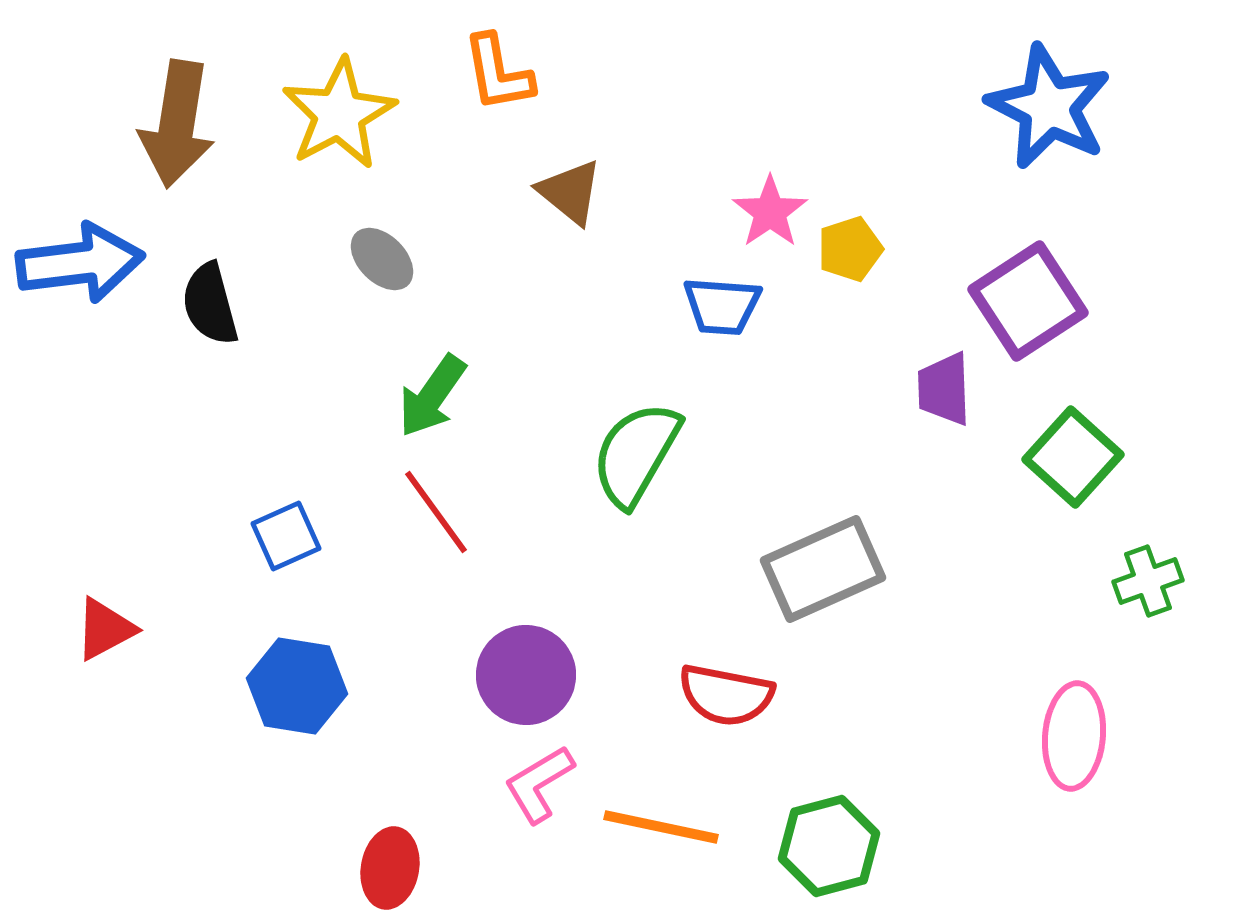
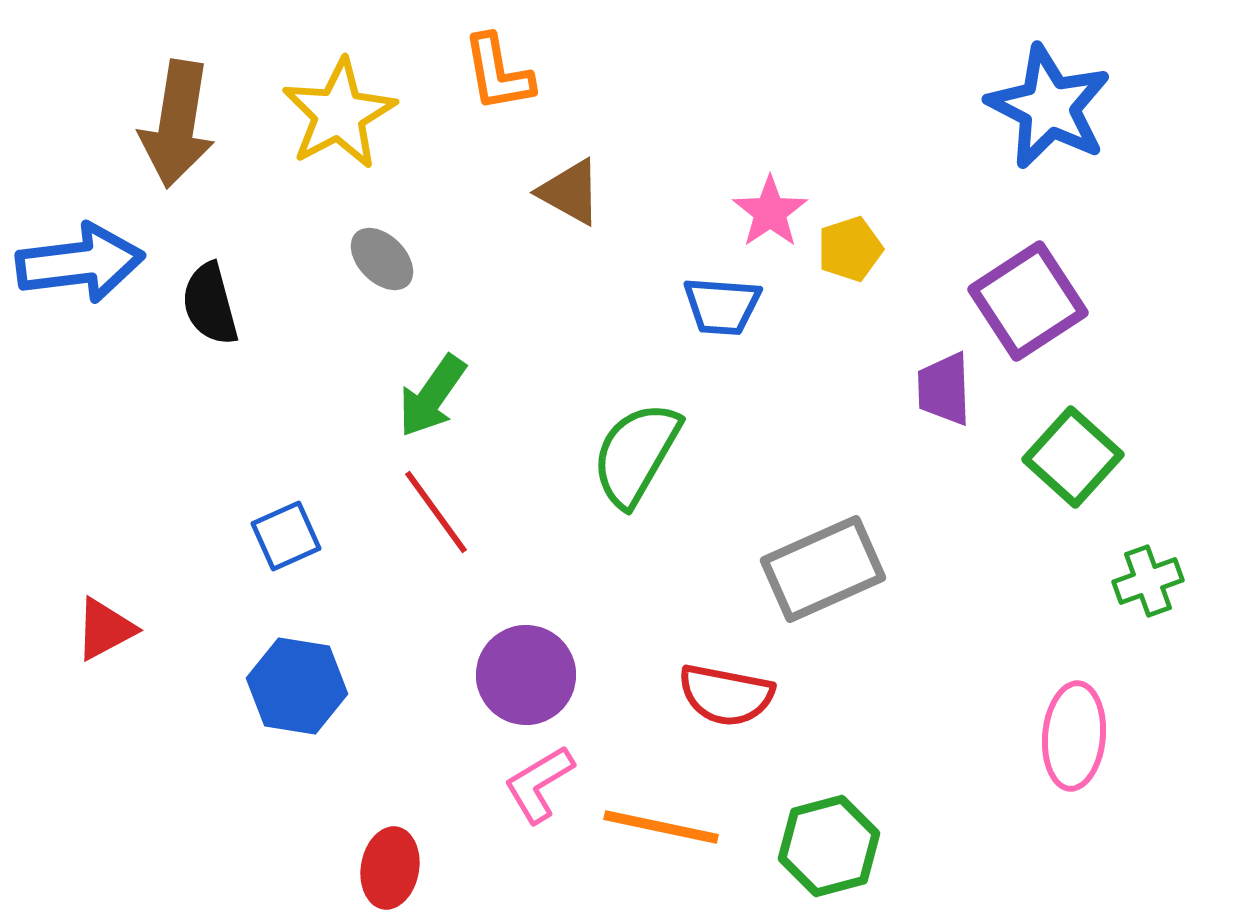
brown triangle: rotated 10 degrees counterclockwise
